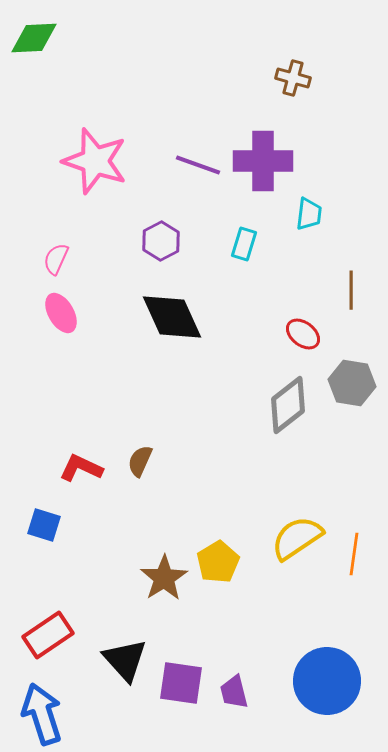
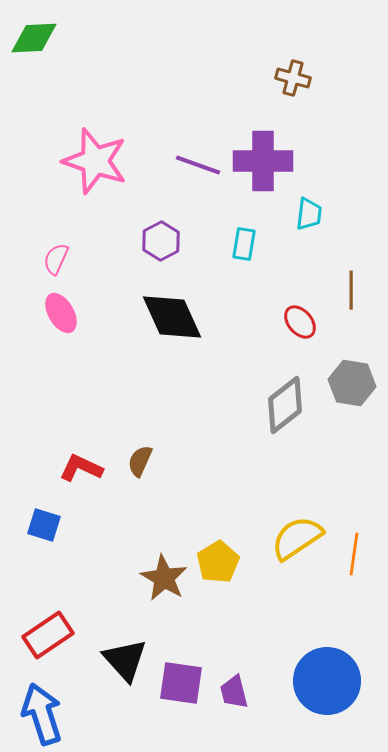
cyan rectangle: rotated 8 degrees counterclockwise
red ellipse: moved 3 px left, 12 px up; rotated 12 degrees clockwise
gray diamond: moved 3 px left
brown star: rotated 9 degrees counterclockwise
